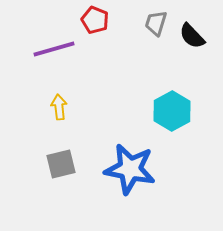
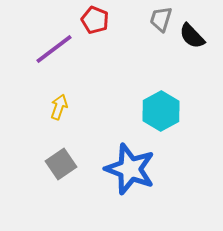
gray trapezoid: moved 5 px right, 4 px up
purple line: rotated 21 degrees counterclockwise
yellow arrow: rotated 25 degrees clockwise
cyan hexagon: moved 11 px left
gray square: rotated 20 degrees counterclockwise
blue star: rotated 9 degrees clockwise
